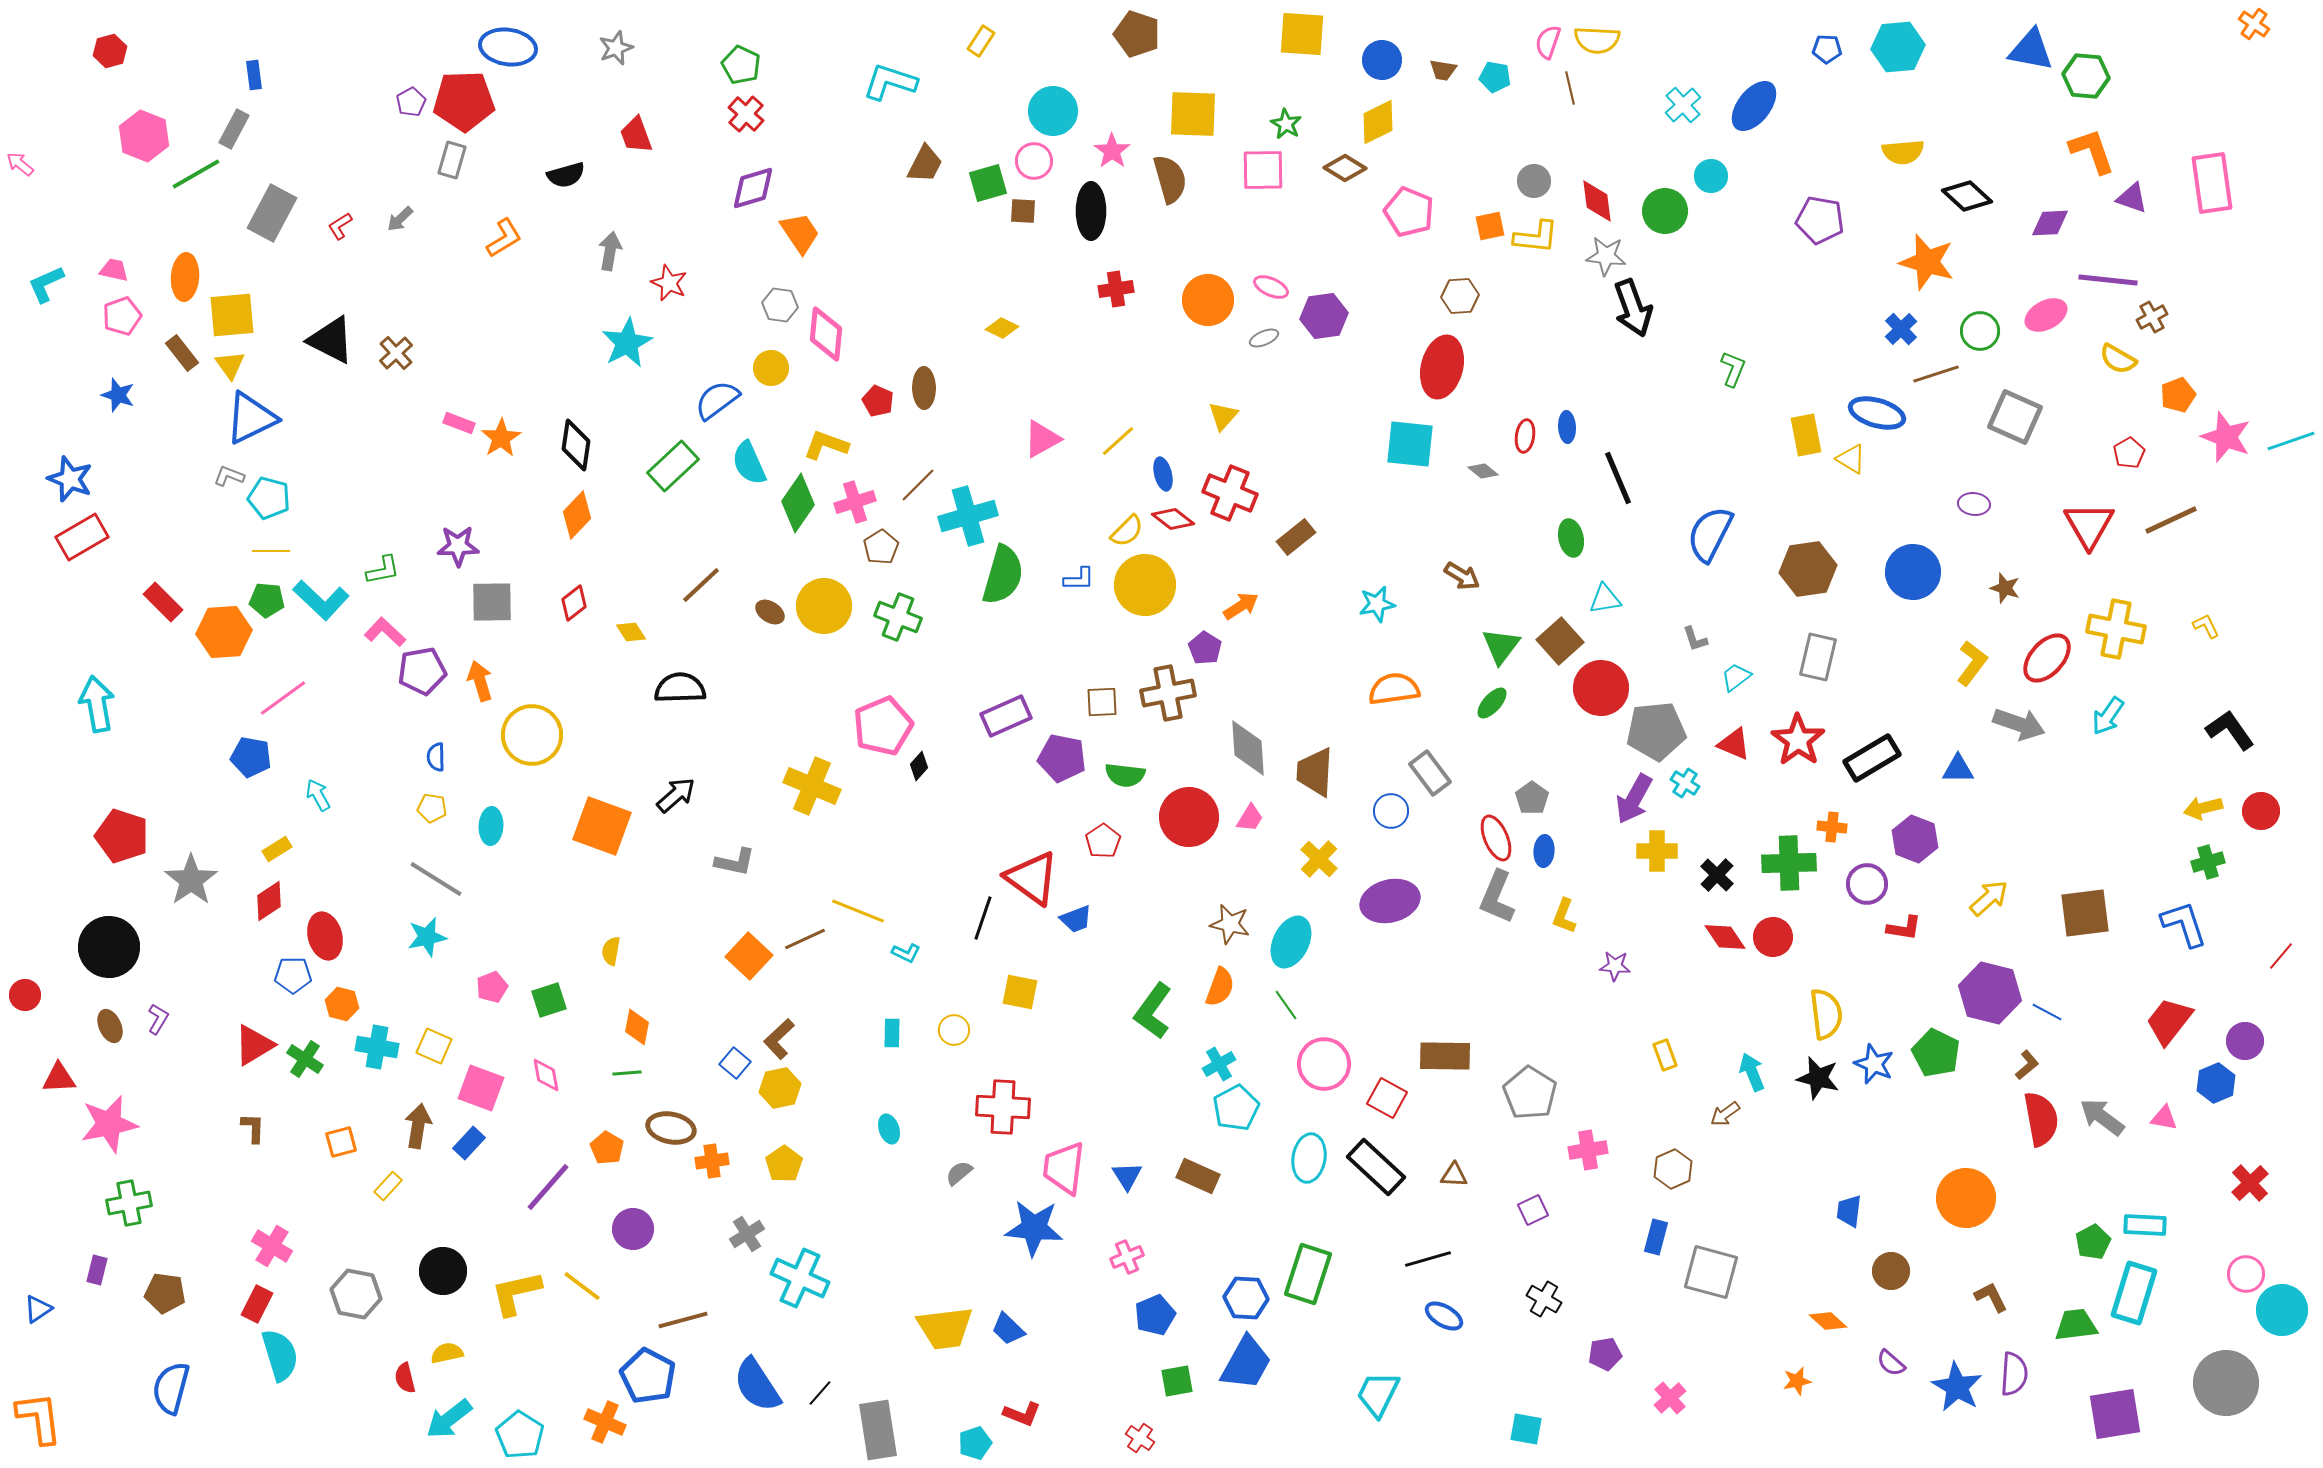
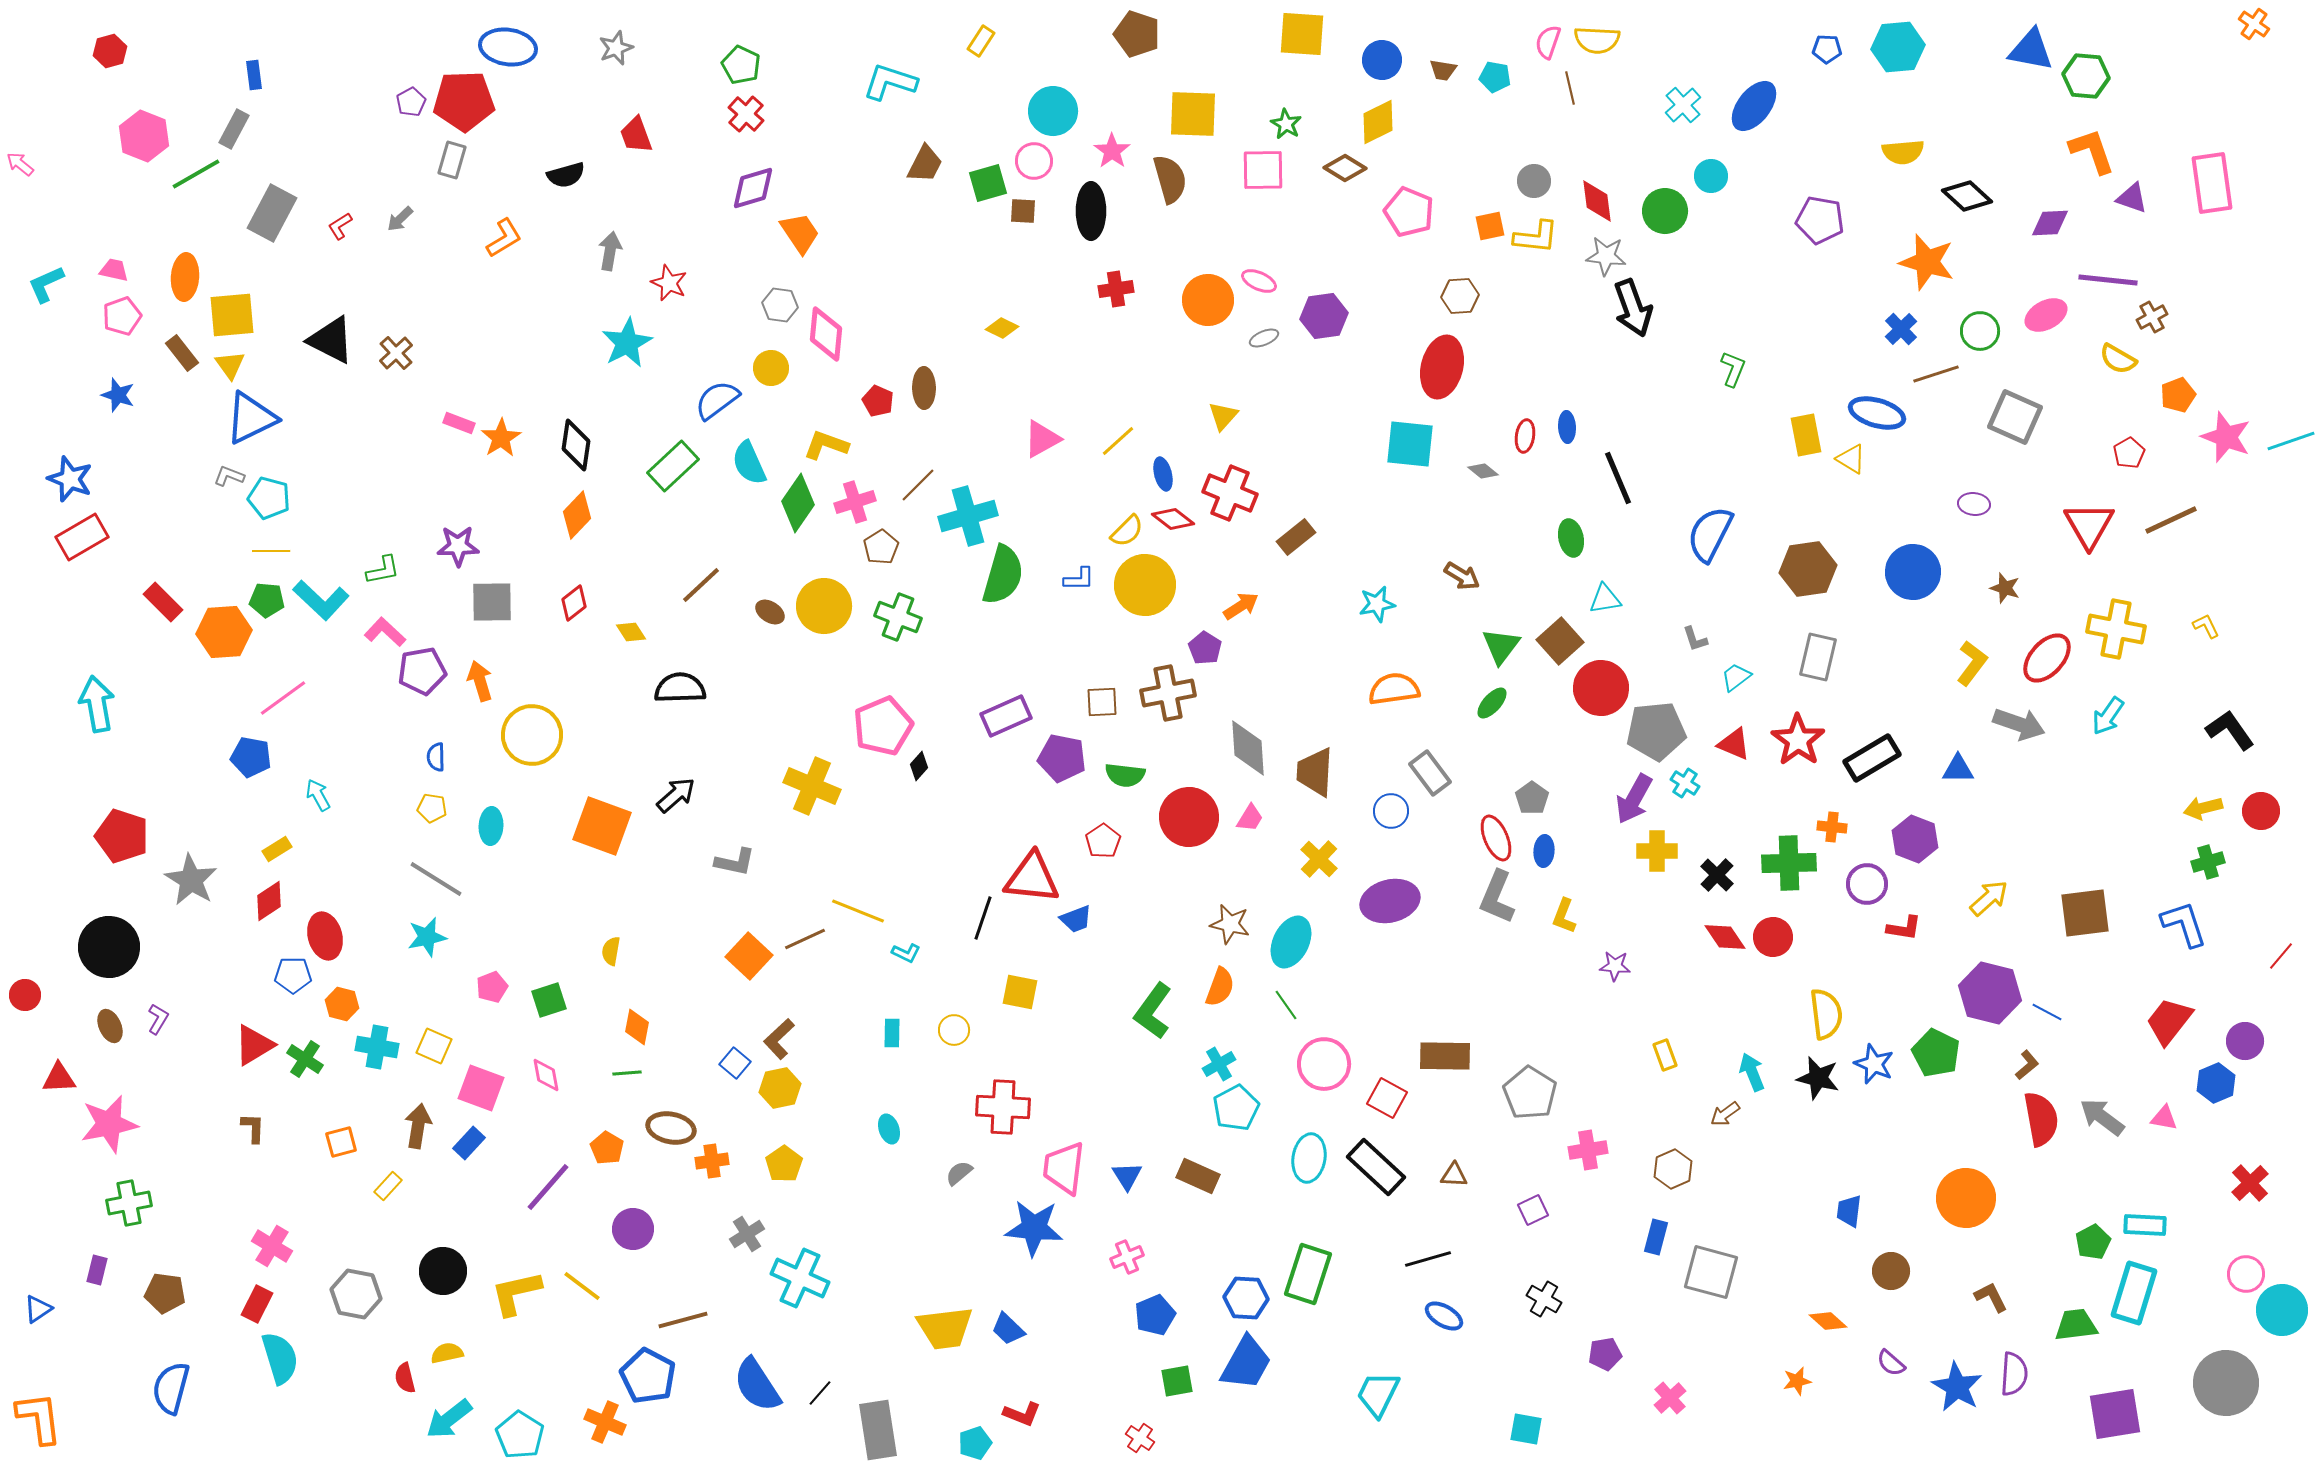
pink ellipse at (1271, 287): moved 12 px left, 6 px up
red triangle at (1032, 878): rotated 30 degrees counterclockwise
gray star at (191, 880): rotated 6 degrees counterclockwise
cyan semicircle at (280, 1355): moved 3 px down
